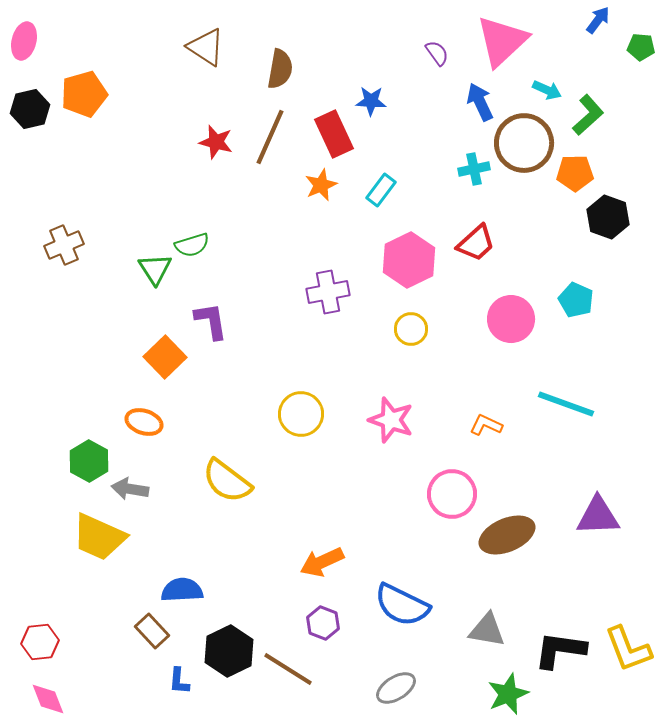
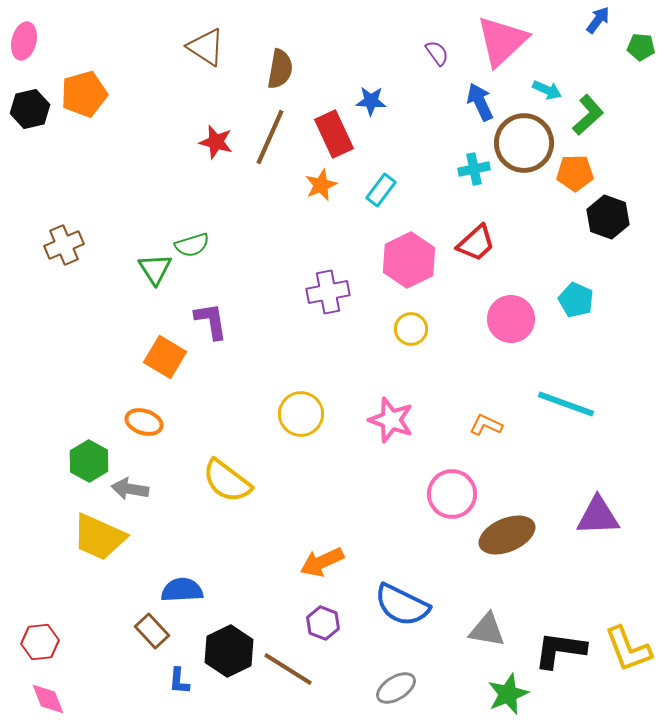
orange square at (165, 357): rotated 15 degrees counterclockwise
